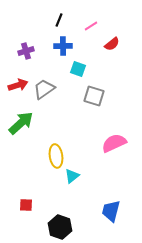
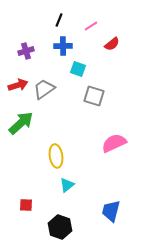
cyan triangle: moved 5 px left, 9 px down
